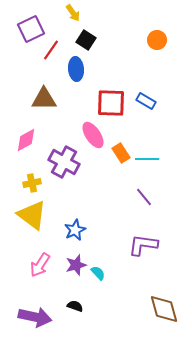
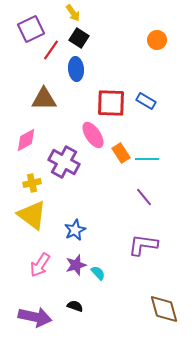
black square: moved 7 px left, 2 px up
